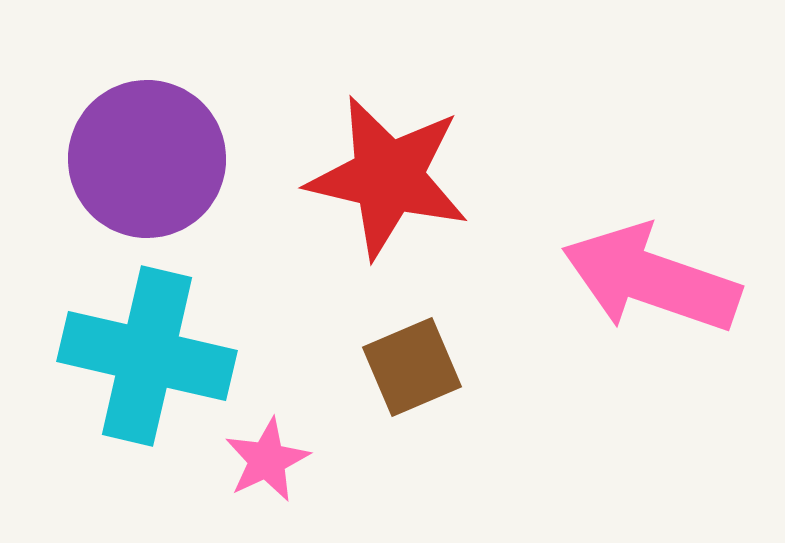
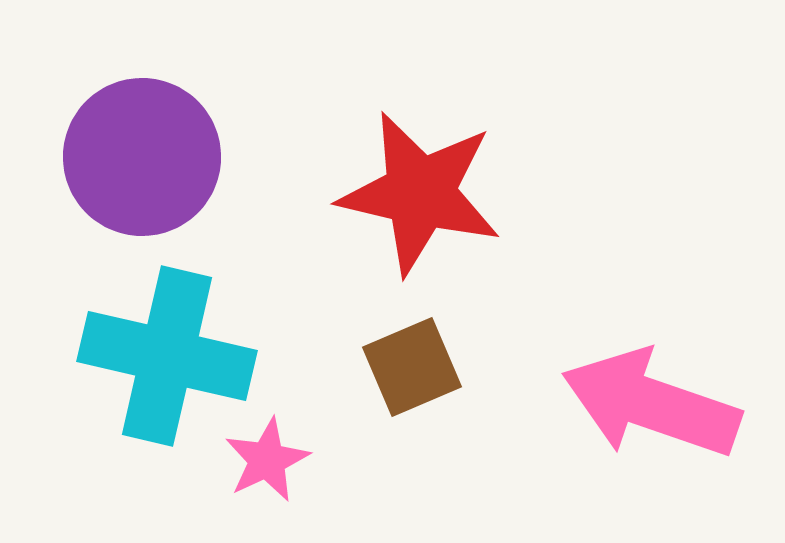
purple circle: moved 5 px left, 2 px up
red star: moved 32 px right, 16 px down
pink arrow: moved 125 px down
cyan cross: moved 20 px right
